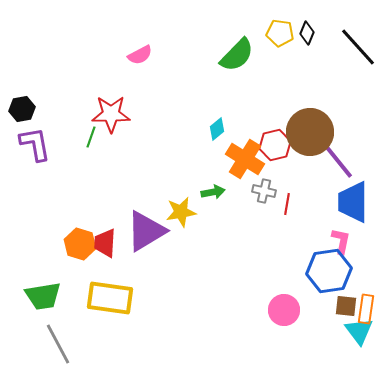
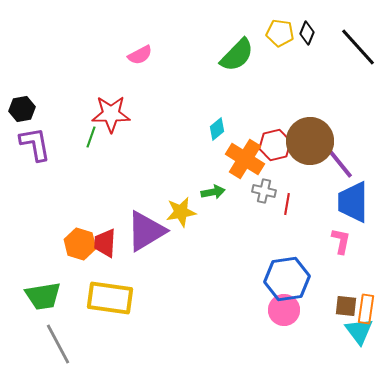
brown circle: moved 9 px down
blue hexagon: moved 42 px left, 8 px down
